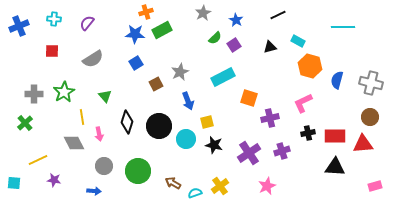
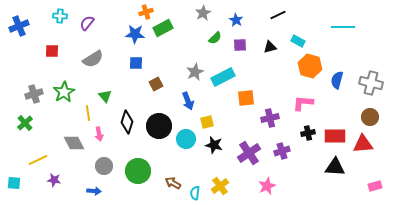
cyan cross at (54, 19): moved 6 px right, 3 px up
green rectangle at (162, 30): moved 1 px right, 2 px up
purple square at (234, 45): moved 6 px right; rotated 32 degrees clockwise
blue square at (136, 63): rotated 32 degrees clockwise
gray star at (180, 72): moved 15 px right
gray cross at (34, 94): rotated 18 degrees counterclockwise
orange square at (249, 98): moved 3 px left; rotated 24 degrees counterclockwise
pink L-shape at (303, 103): rotated 30 degrees clockwise
yellow line at (82, 117): moved 6 px right, 4 px up
cyan semicircle at (195, 193): rotated 64 degrees counterclockwise
